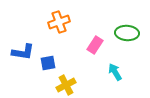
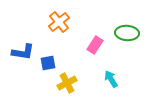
orange cross: rotated 20 degrees counterclockwise
cyan arrow: moved 4 px left, 7 px down
yellow cross: moved 1 px right, 2 px up
